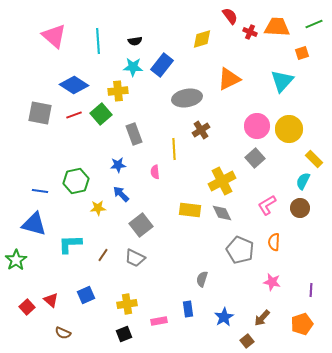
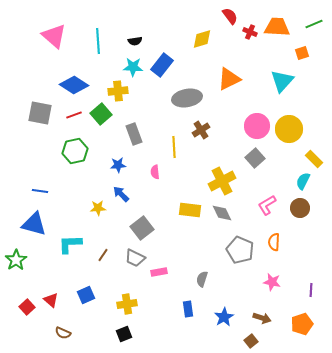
yellow line at (174, 149): moved 2 px up
green hexagon at (76, 181): moved 1 px left, 30 px up
gray square at (141, 225): moved 1 px right, 3 px down
brown arrow at (262, 318): rotated 114 degrees counterclockwise
pink rectangle at (159, 321): moved 49 px up
brown square at (247, 341): moved 4 px right
